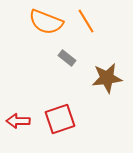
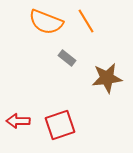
red square: moved 6 px down
